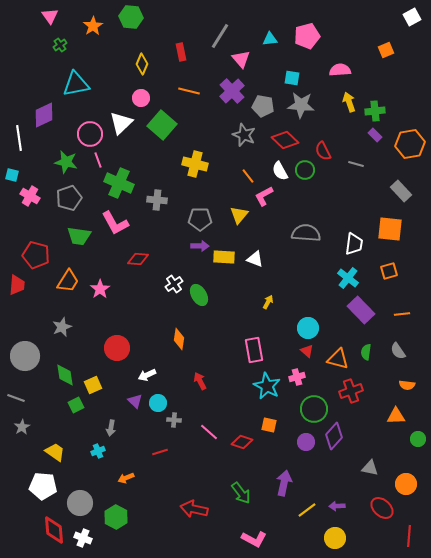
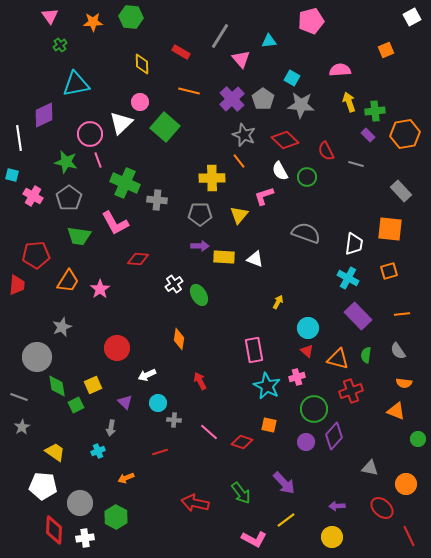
orange star at (93, 26): moved 4 px up; rotated 30 degrees clockwise
pink pentagon at (307, 36): moved 4 px right, 15 px up
cyan triangle at (270, 39): moved 1 px left, 2 px down
red rectangle at (181, 52): rotated 48 degrees counterclockwise
yellow diamond at (142, 64): rotated 25 degrees counterclockwise
cyan square at (292, 78): rotated 21 degrees clockwise
purple cross at (232, 91): moved 8 px down
pink circle at (141, 98): moved 1 px left, 4 px down
gray pentagon at (263, 106): moved 7 px up; rotated 25 degrees clockwise
green square at (162, 125): moved 3 px right, 2 px down
purple rectangle at (375, 135): moved 7 px left
orange hexagon at (410, 144): moved 5 px left, 10 px up
red semicircle at (323, 151): moved 3 px right
yellow cross at (195, 164): moved 17 px right, 14 px down; rotated 15 degrees counterclockwise
green circle at (305, 170): moved 2 px right, 7 px down
orange line at (248, 176): moved 9 px left, 15 px up
green cross at (119, 183): moved 6 px right
pink cross at (30, 196): moved 3 px right
pink L-shape at (264, 196): rotated 10 degrees clockwise
gray pentagon at (69, 198): rotated 15 degrees counterclockwise
gray pentagon at (200, 219): moved 5 px up
gray semicircle at (306, 233): rotated 16 degrees clockwise
red pentagon at (36, 255): rotated 20 degrees counterclockwise
cyan cross at (348, 278): rotated 10 degrees counterclockwise
yellow arrow at (268, 302): moved 10 px right
purple rectangle at (361, 310): moved 3 px left, 6 px down
green semicircle at (366, 352): moved 3 px down
gray circle at (25, 356): moved 12 px right, 1 px down
green diamond at (65, 375): moved 8 px left, 11 px down
orange semicircle at (407, 385): moved 3 px left, 2 px up
gray line at (16, 398): moved 3 px right, 1 px up
purple triangle at (135, 401): moved 10 px left, 1 px down
orange triangle at (396, 416): moved 5 px up; rotated 24 degrees clockwise
purple arrow at (284, 483): rotated 125 degrees clockwise
red arrow at (194, 509): moved 1 px right, 6 px up
yellow line at (307, 510): moved 21 px left, 10 px down
red diamond at (54, 530): rotated 8 degrees clockwise
red line at (409, 536): rotated 30 degrees counterclockwise
white cross at (83, 538): moved 2 px right; rotated 30 degrees counterclockwise
yellow circle at (335, 538): moved 3 px left, 1 px up
